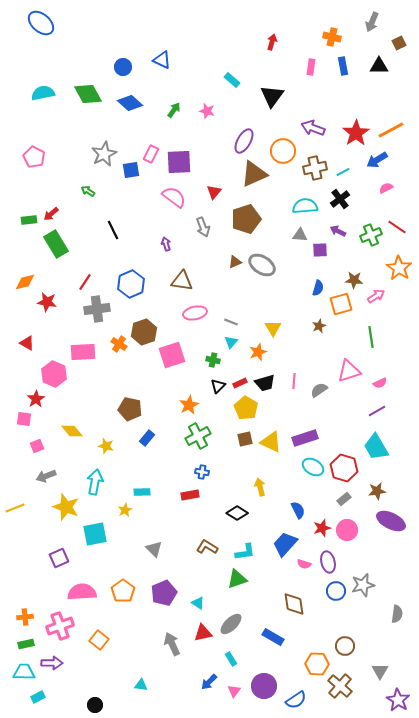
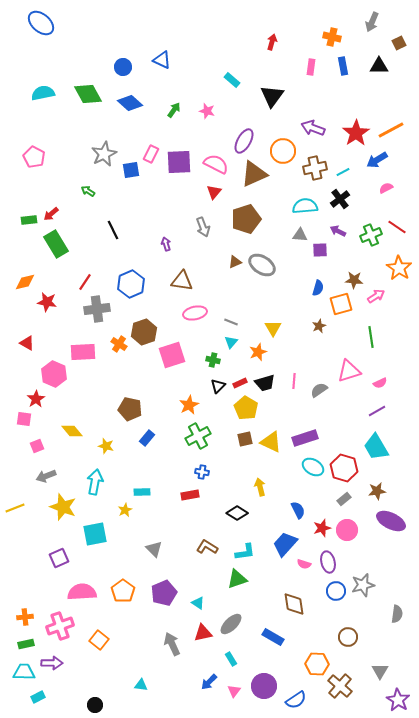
pink semicircle at (174, 197): moved 42 px right, 33 px up; rotated 10 degrees counterclockwise
yellow star at (66, 507): moved 3 px left
brown circle at (345, 646): moved 3 px right, 9 px up
